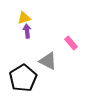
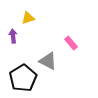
yellow triangle: moved 4 px right
purple arrow: moved 14 px left, 5 px down
